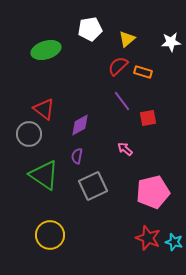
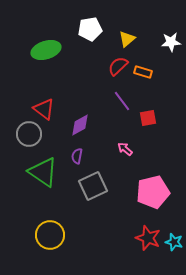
green triangle: moved 1 px left, 3 px up
